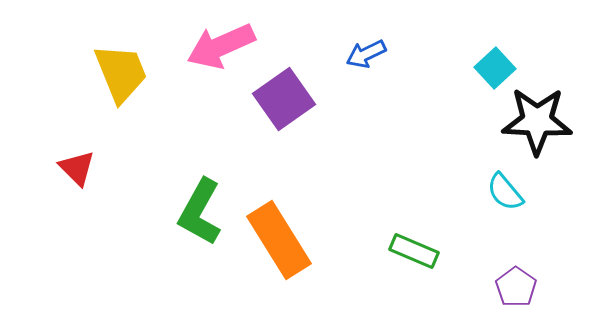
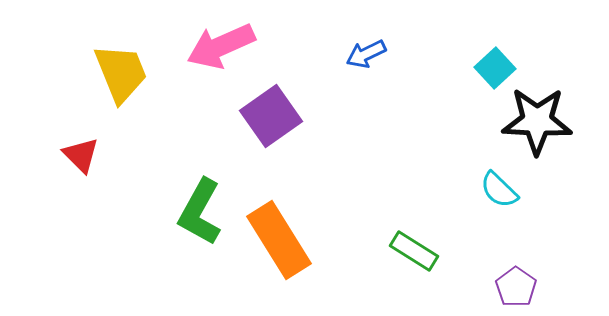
purple square: moved 13 px left, 17 px down
red triangle: moved 4 px right, 13 px up
cyan semicircle: moved 6 px left, 2 px up; rotated 6 degrees counterclockwise
green rectangle: rotated 9 degrees clockwise
